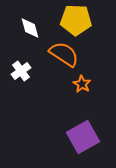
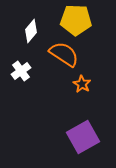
white diamond: moved 1 px right, 3 px down; rotated 55 degrees clockwise
